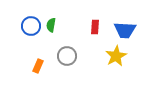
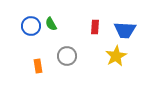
green semicircle: moved 1 px up; rotated 40 degrees counterclockwise
orange rectangle: rotated 32 degrees counterclockwise
